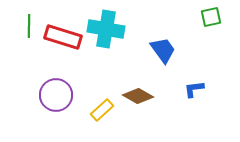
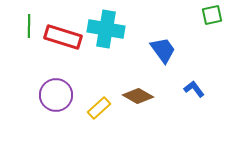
green square: moved 1 px right, 2 px up
blue L-shape: rotated 60 degrees clockwise
yellow rectangle: moved 3 px left, 2 px up
